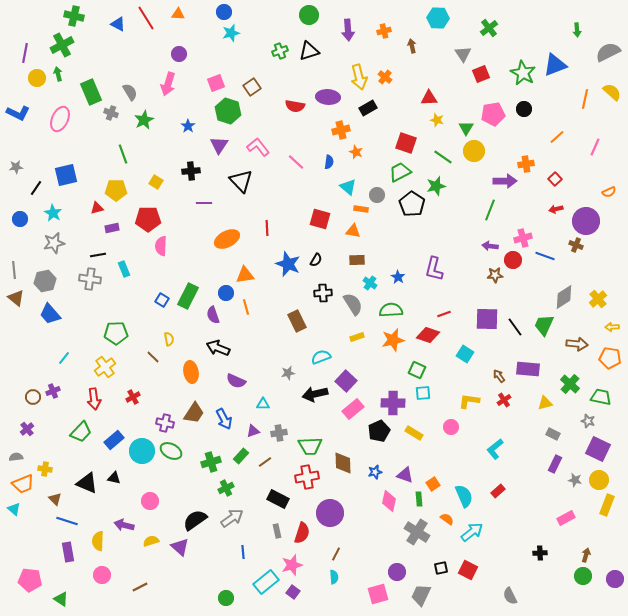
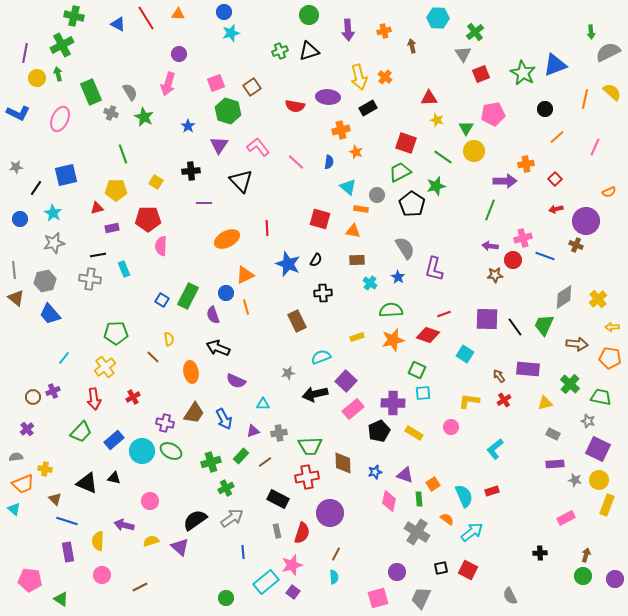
green cross at (489, 28): moved 14 px left, 4 px down
green arrow at (577, 30): moved 14 px right, 2 px down
black circle at (524, 109): moved 21 px right
green star at (144, 120): moved 3 px up; rotated 18 degrees counterclockwise
orange triangle at (245, 275): rotated 18 degrees counterclockwise
gray semicircle at (353, 304): moved 52 px right, 56 px up
purple rectangle at (555, 464): rotated 60 degrees clockwise
red rectangle at (498, 491): moved 6 px left; rotated 24 degrees clockwise
pink square at (378, 594): moved 4 px down
gray trapezoid at (421, 595): moved 3 px down
